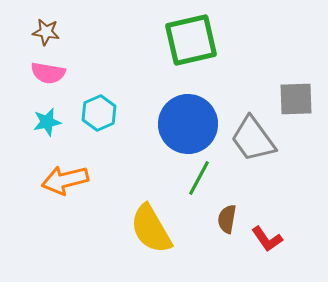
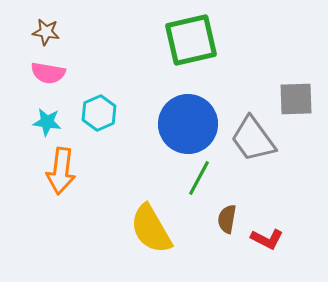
cyan star: rotated 20 degrees clockwise
orange arrow: moved 4 px left, 9 px up; rotated 69 degrees counterclockwise
red L-shape: rotated 28 degrees counterclockwise
